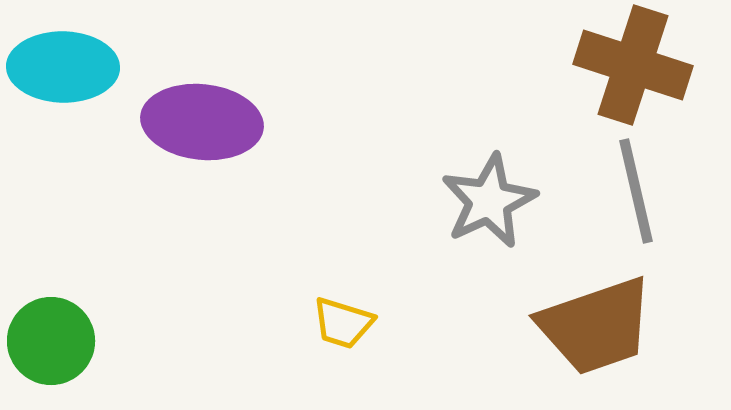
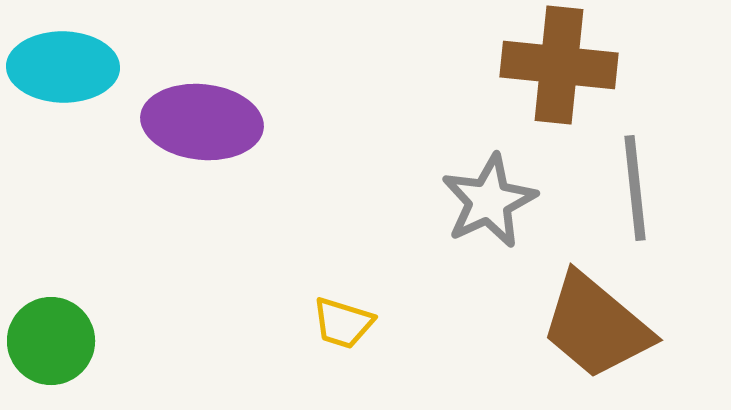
brown cross: moved 74 px left; rotated 12 degrees counterclockwise
gray line: moved 1 px left, 3 px up; rotated 7 degrees clockwise
brown trapezoid: rotated 59 degrees clockwise
